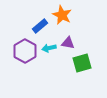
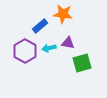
orange star: moved 1 px right, 1 px up; rotated 18 degrees counterclockwise
